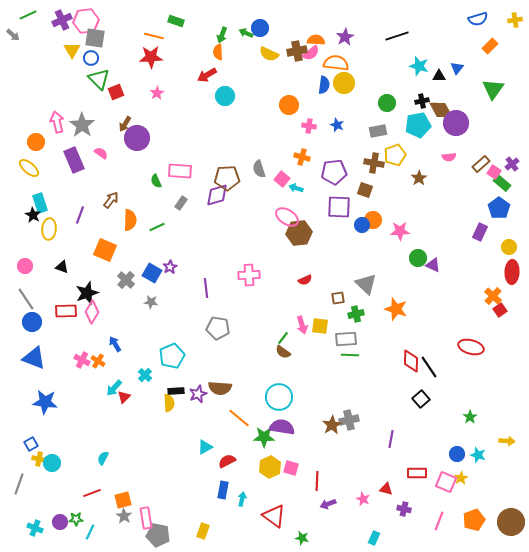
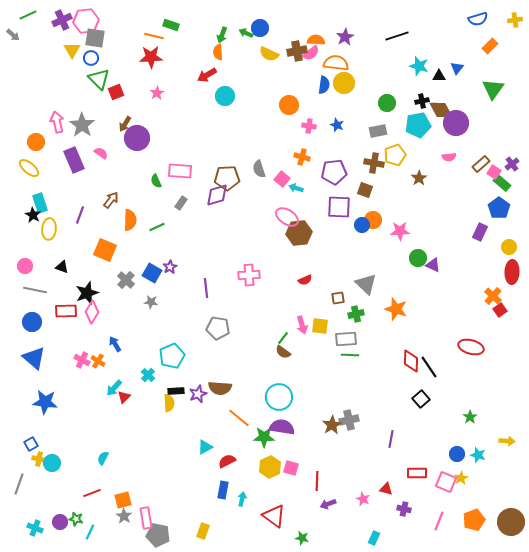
green rectangle at (176, 21): moved 5 px left, 4 px down
gray line at (26, 299): moved 9 px right, 9 px up; rotated 45 degrees counterclockwise
blue triangle at (34, 358): rotated 20 degrees clockwise
cyan cross at (145, 375): moved 3 px right
green star at (76, 519): rotated 16 degrees clockwise
